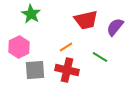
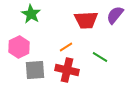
red trapezoid: rotated 10 degrees clockwise
purple semicircle: moved 12 px up
